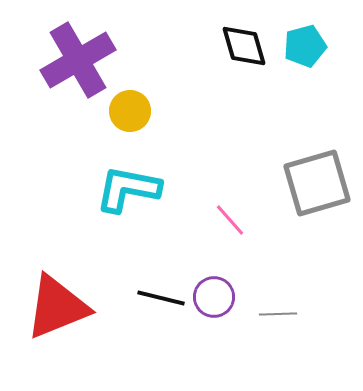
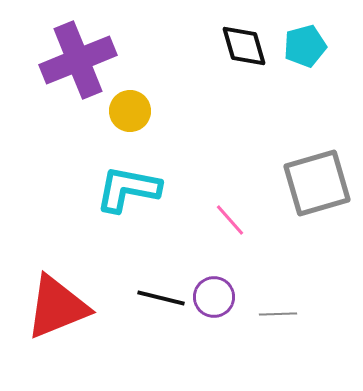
purple cross: rotated 8 degrees clockwise
